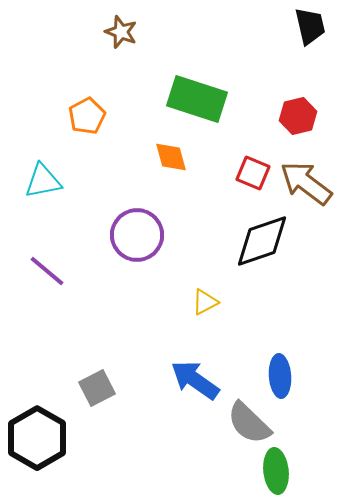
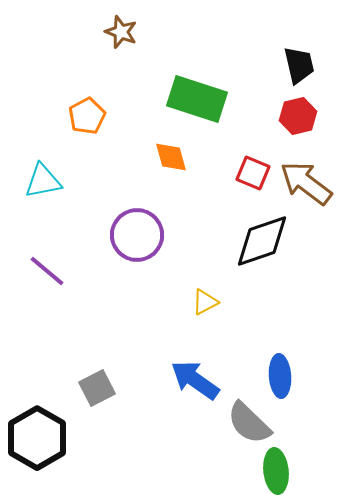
black trapezoid: moved 11 px left, 39 px down
